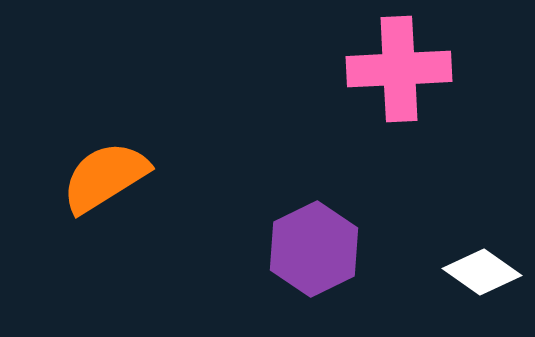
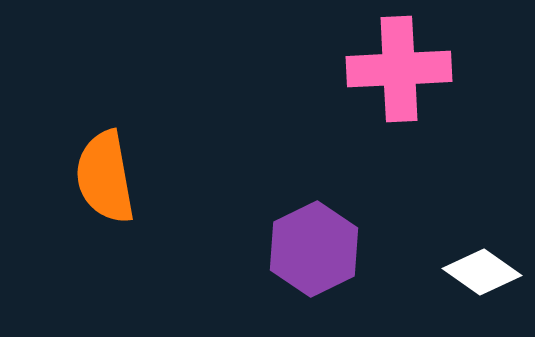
orange semicircle: rotated 68 degrees counterclockwise
